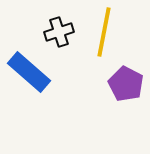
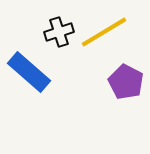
yellow line: rotated 48 degrees clockwise
purple pentagon: moved 2 px up
